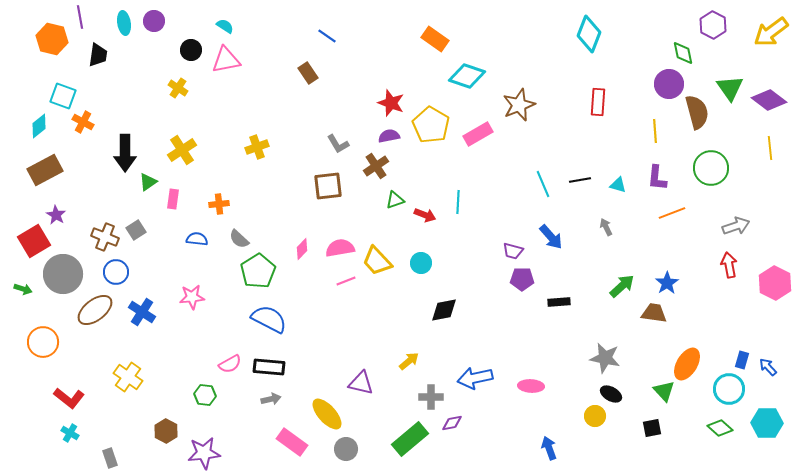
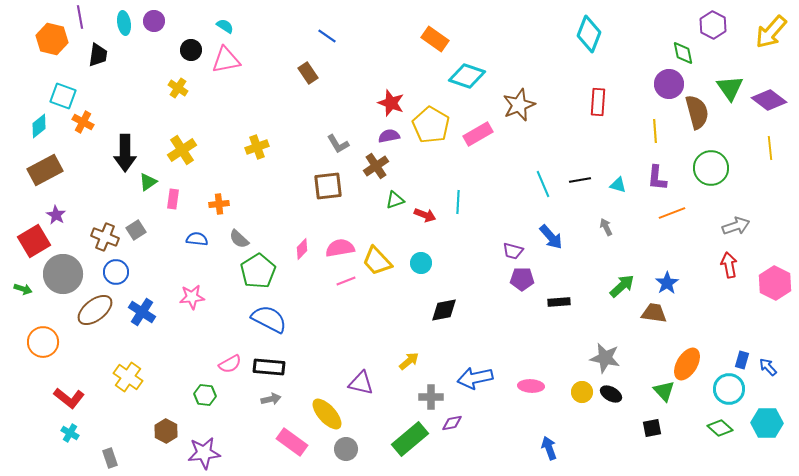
yellow arrow at (771, 32): rotated 12 degrees counterclockwise
yellow circle at (595, 416): moved 13 px left, 24 px up
